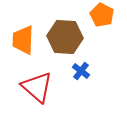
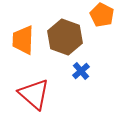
brown hexagon: rotated 16 degrees clockwise
blue cross: rotated 12 degrees clockwise
red triangle: moved 3 px left, 7 px down
